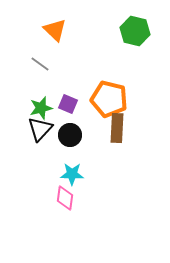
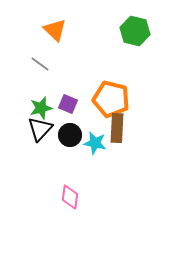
orange pentagon: moved 2 px right
cyan star: moved 23 px right, 31 px up; rotated 10 degrees clockwise
pink diamond: moved 5 px right, 1 px up
